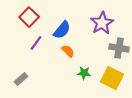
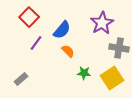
yellow square: rotated 30 degrees clockwise
